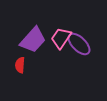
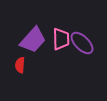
pink trapezoid: moved 1 px down; rotated 145 degrees clockwise
purple ellipse: moved 3 px right, 1 px up
